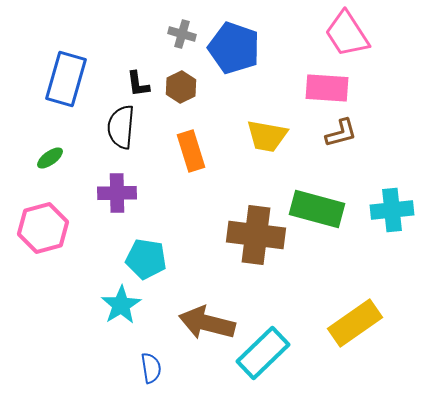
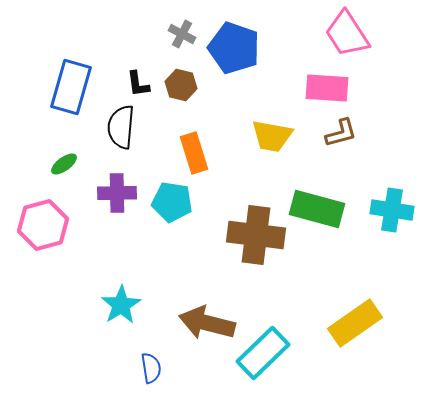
gray cross: rotated 12 degrees clockwise
blue rectangle: moved 5 px right, 8 px down
brown hexagon: moved 2 px up; rotated 20 degrees counterclockwise
yellow trapezoid: moved 5 px right
orange rectangle: moved 3 px right, 2 px down
green ellipse: moved 14 px right, 6 px down
cyan cross: rotated 15 degrees clockwise
pink hexagon: moved 3 px up
cyan pentagon: moved 26 px right, 57 px up
